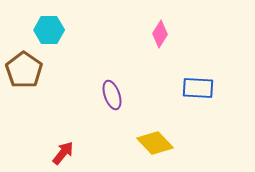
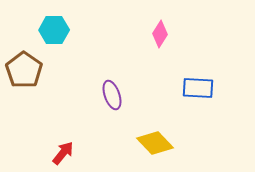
cyan hexagon: moved 5 px right
